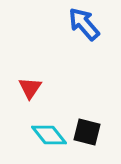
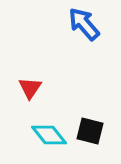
black square: moved 3 px right, 1 px up
